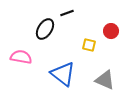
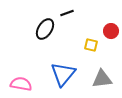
yellow square: moved 2 px right
pink semicircle: moved 27 px down
blue triangle: rotated 32 degrees clockwise
gray triangle: moved 3 px left, 1 px up; rotated 30 degrees counterclockwise
